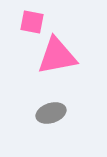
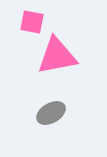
gray ellipse: rotated 12 degrees counterclockwise
